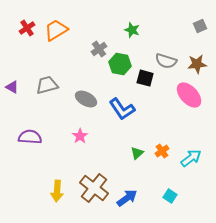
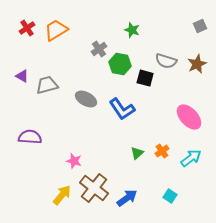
brown star: rotated 18 degrees counterclockwise
purple triangle: moved 10 px right, 11 px up
pink ellipse: moved 22 px down
pink star: moved 6 px left, 25 px down; rotated 21 degrees counterclockwise
yellow arrow: moved 5 px right, 4 px down; rotated 145 degrees counterclockwise
